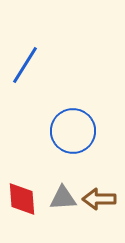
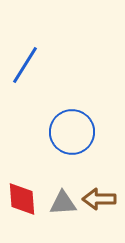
blue circle: moved 1 px left, 1 px down
gray triangle: moved 5 px down
